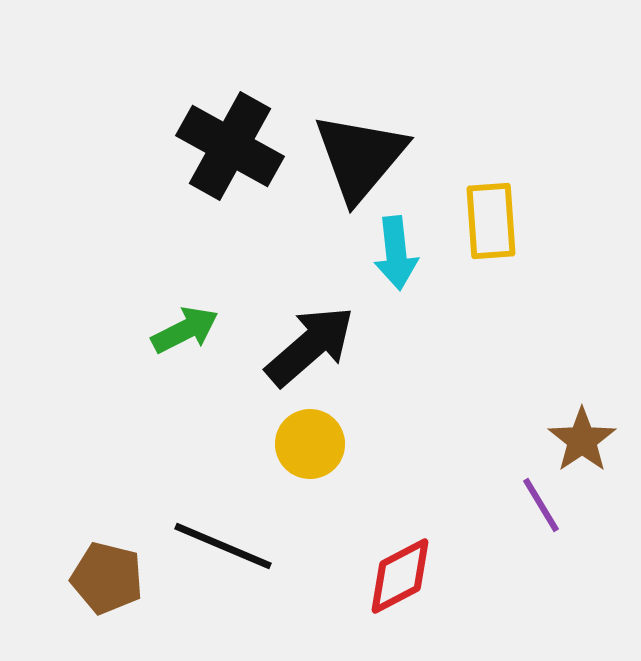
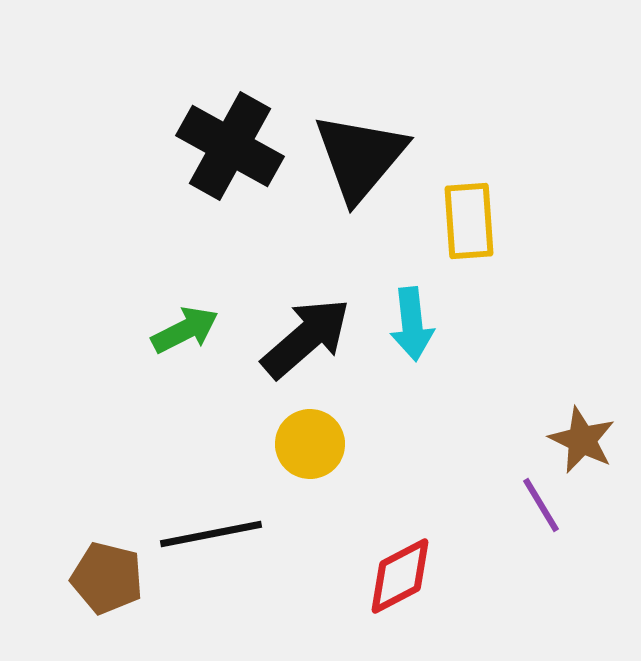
yellow rectangle: moved 22 px left
cyan arrow: moved 16 px right, 71 px down
black arrow: moved 4 px left, 8 px up
brown star: rotated 12 degrees counterclockwise
black line: moved 12 px left, 12 px up; rotated 34 degrees counterclockwise
